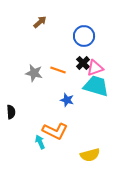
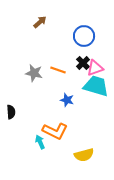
yellow semicircle: moved 6 px left
